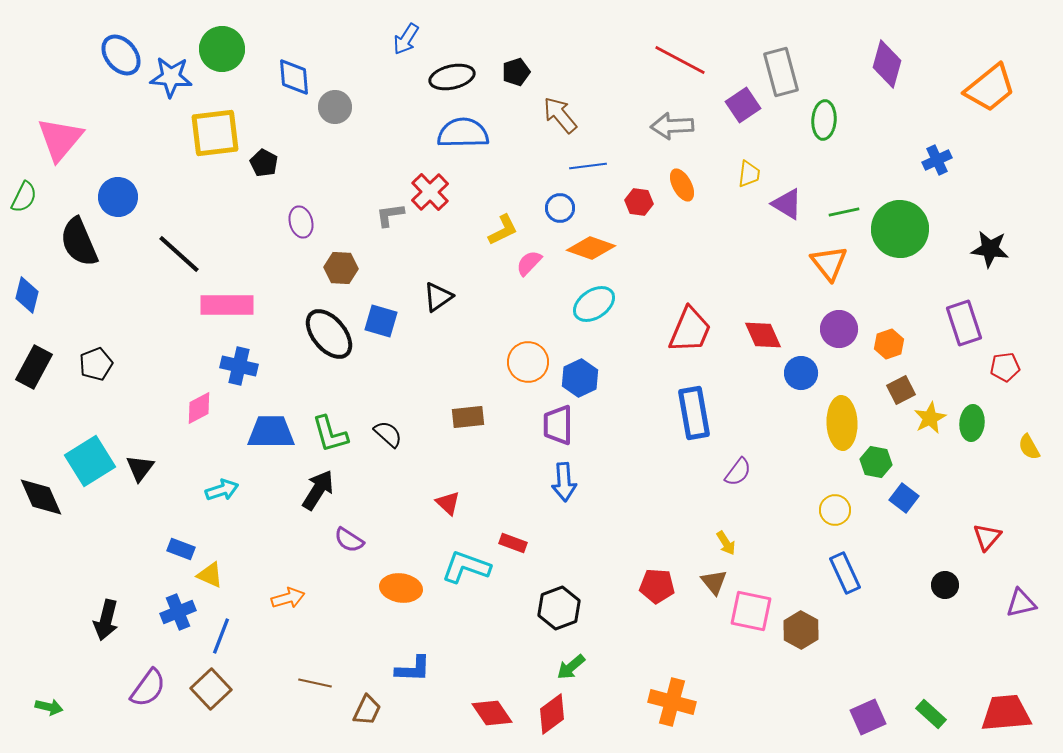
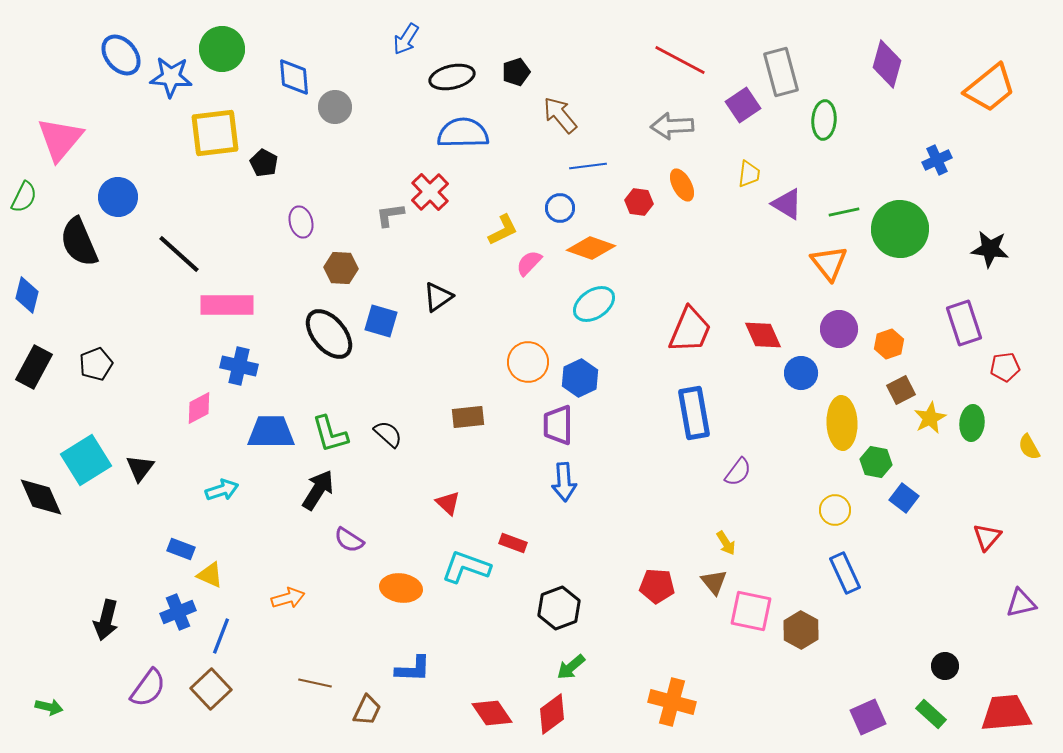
cyan square at (90, 461): moved 4 px left, 1 px up
black circle at (945, 585): moved 81 px down
